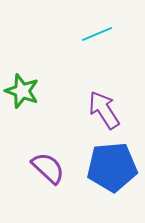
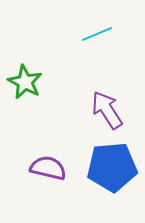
green star: moved 3 px right, 9 px up; rotated 8 degrees clockwise
purple arrow: moved 3 px right
purple semicircle: rotated 30 degrees counterclockwise
